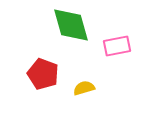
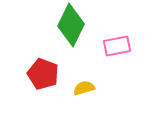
green diamond: rotated 42 degrees clockwise
